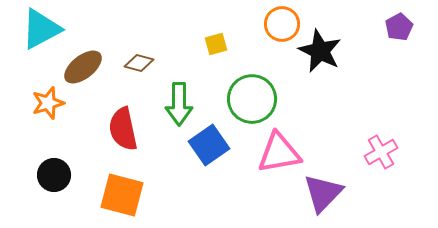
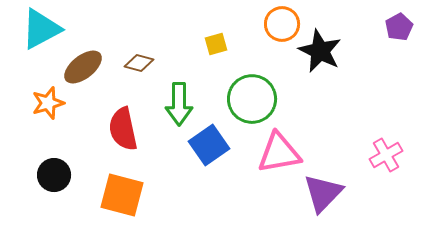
pink cross: moved 5 px right, 3 px down
